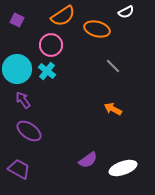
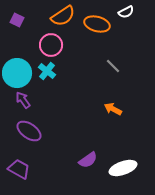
orange ellipse: moved 5 px up
cyan circle: moved 4 px down
